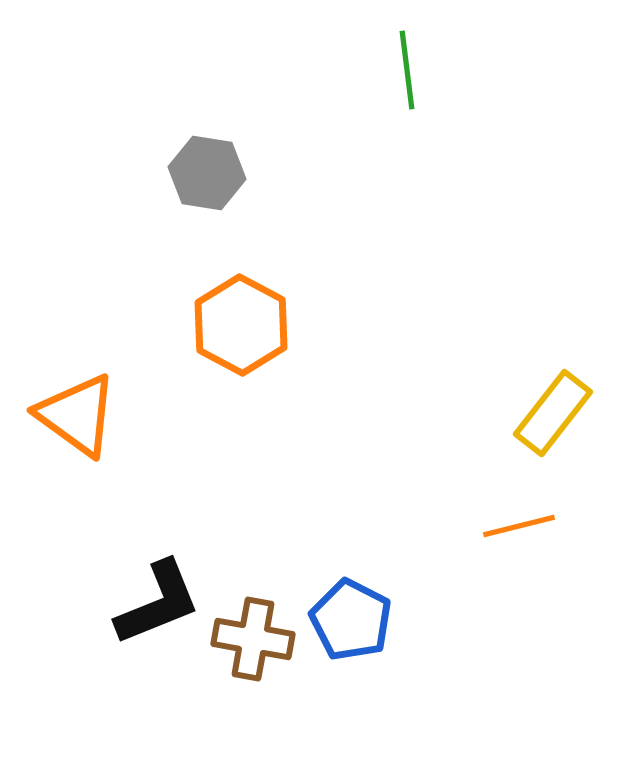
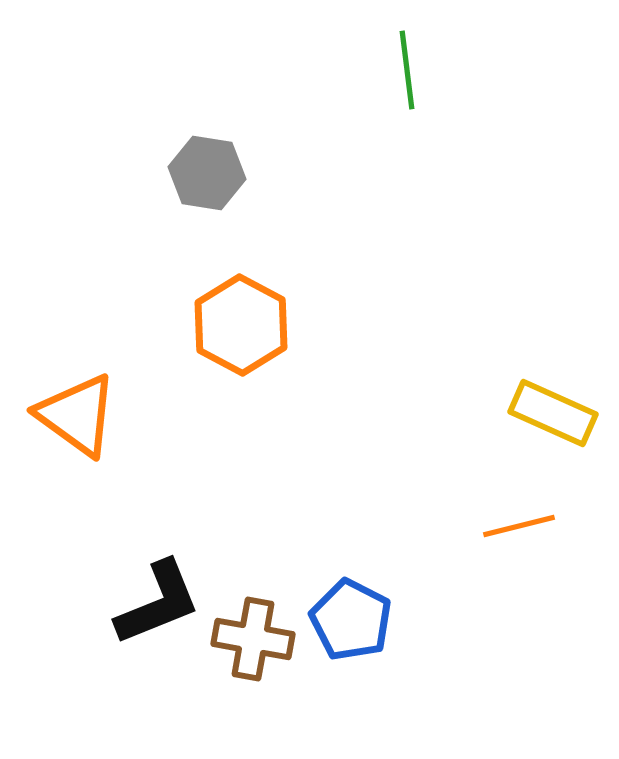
yellow rectangle: rotated 76 degrees clockwise
